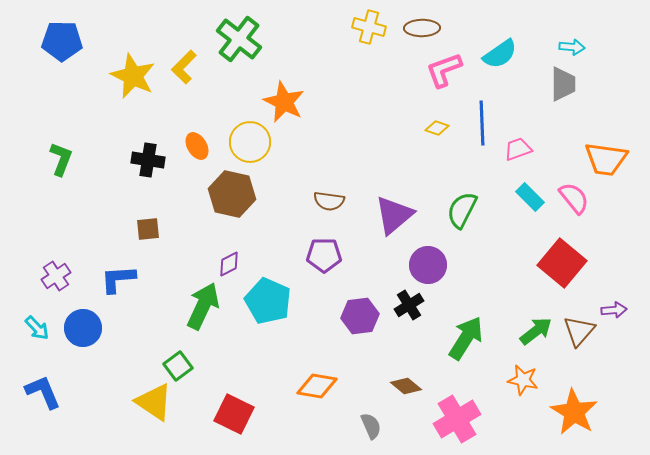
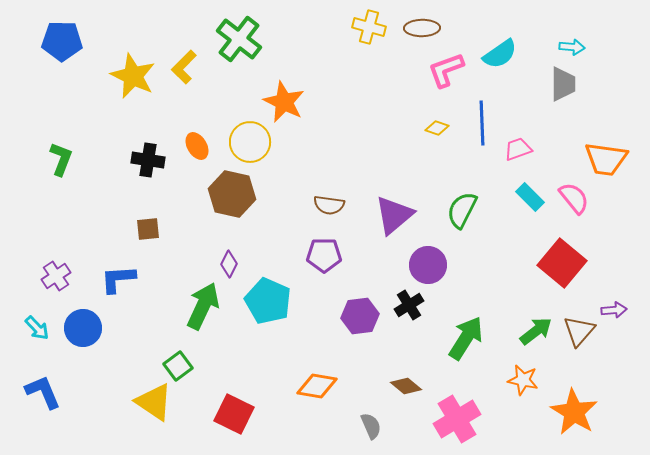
pink L-shape at (444, 70): moved 2 px right
brown semicircle at (329, 201): moved 4 px down
purple diamond at (229, 264): rotated 36 degrees counterclockwise
